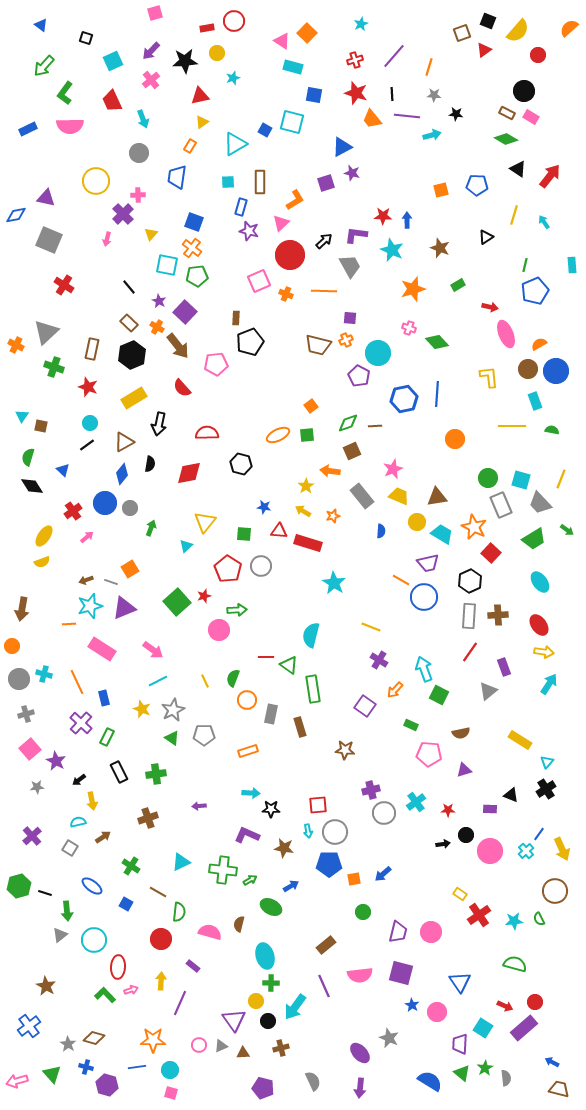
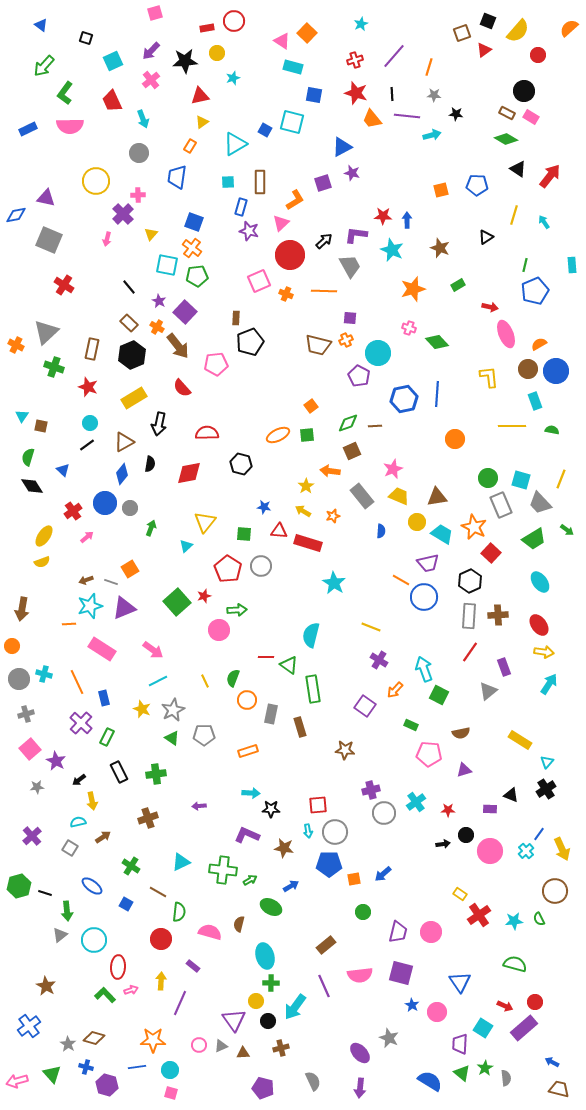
purple square at (326, 183): moved 3 px left
